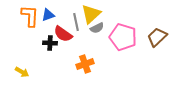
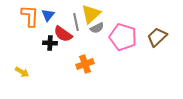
blue triangle: rotated 32 degrees counterclockwise
